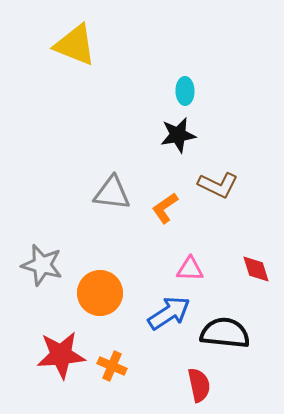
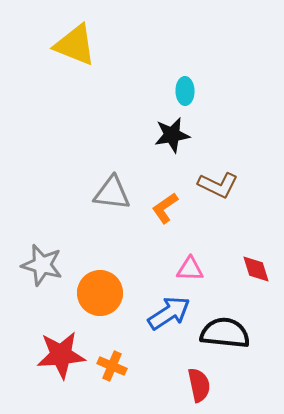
black star: moved 6 px left
